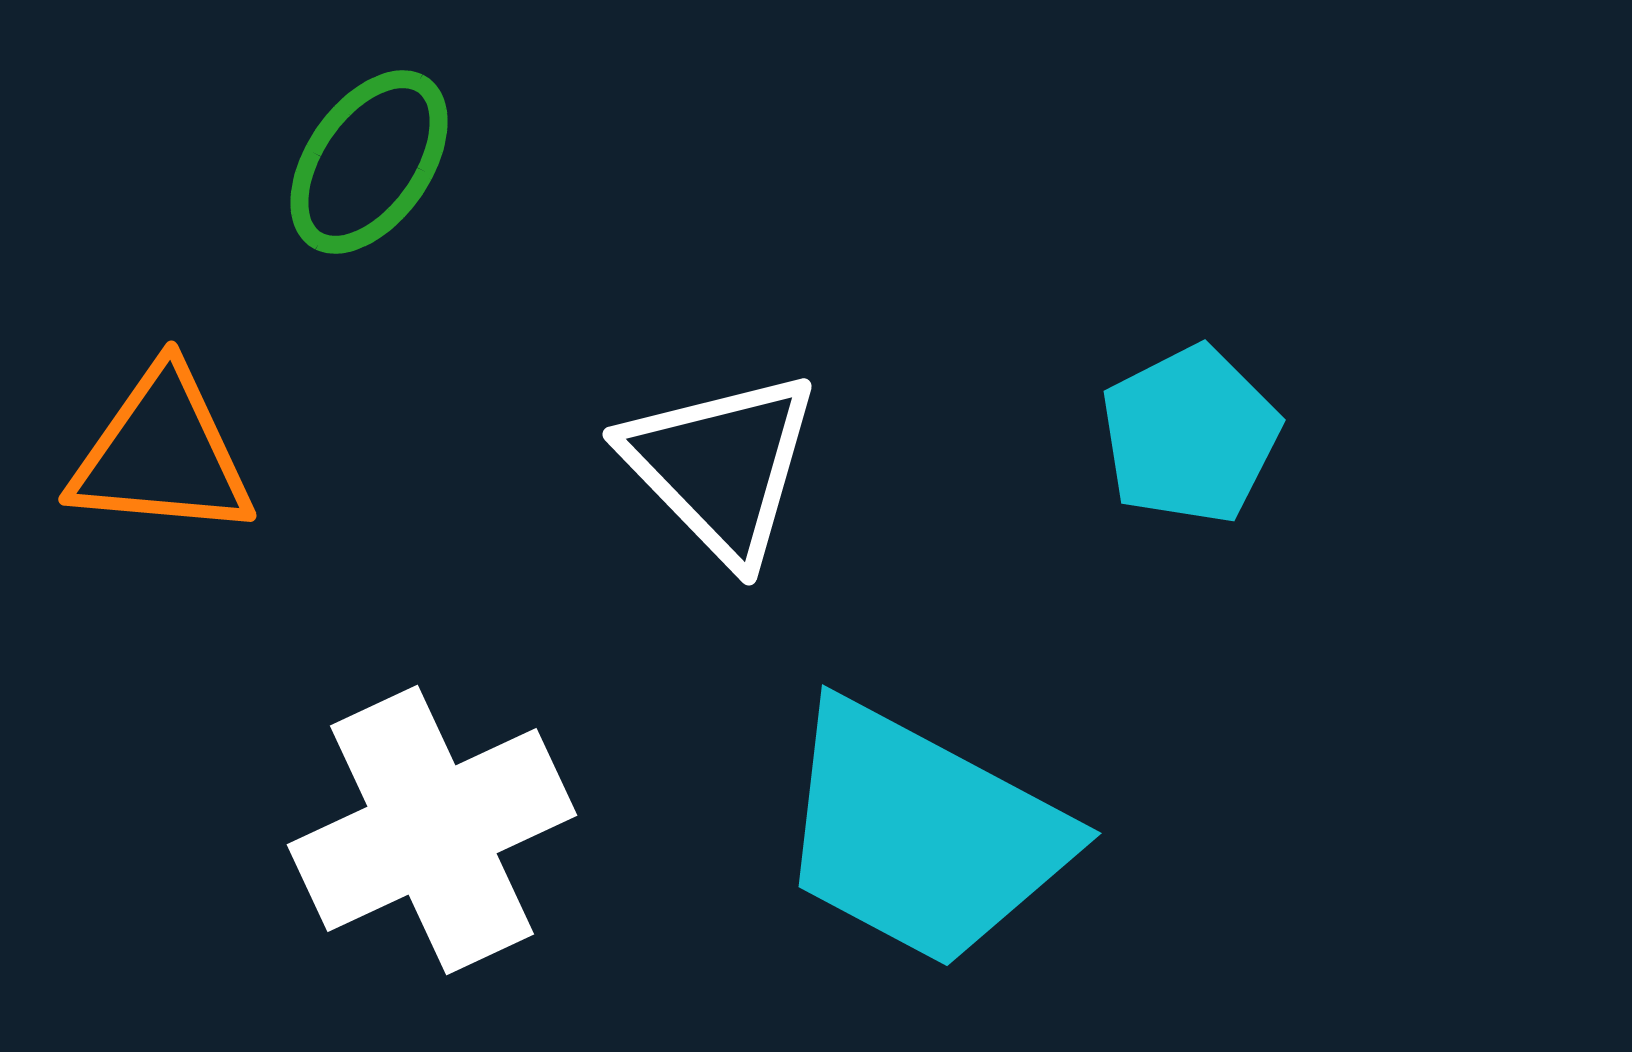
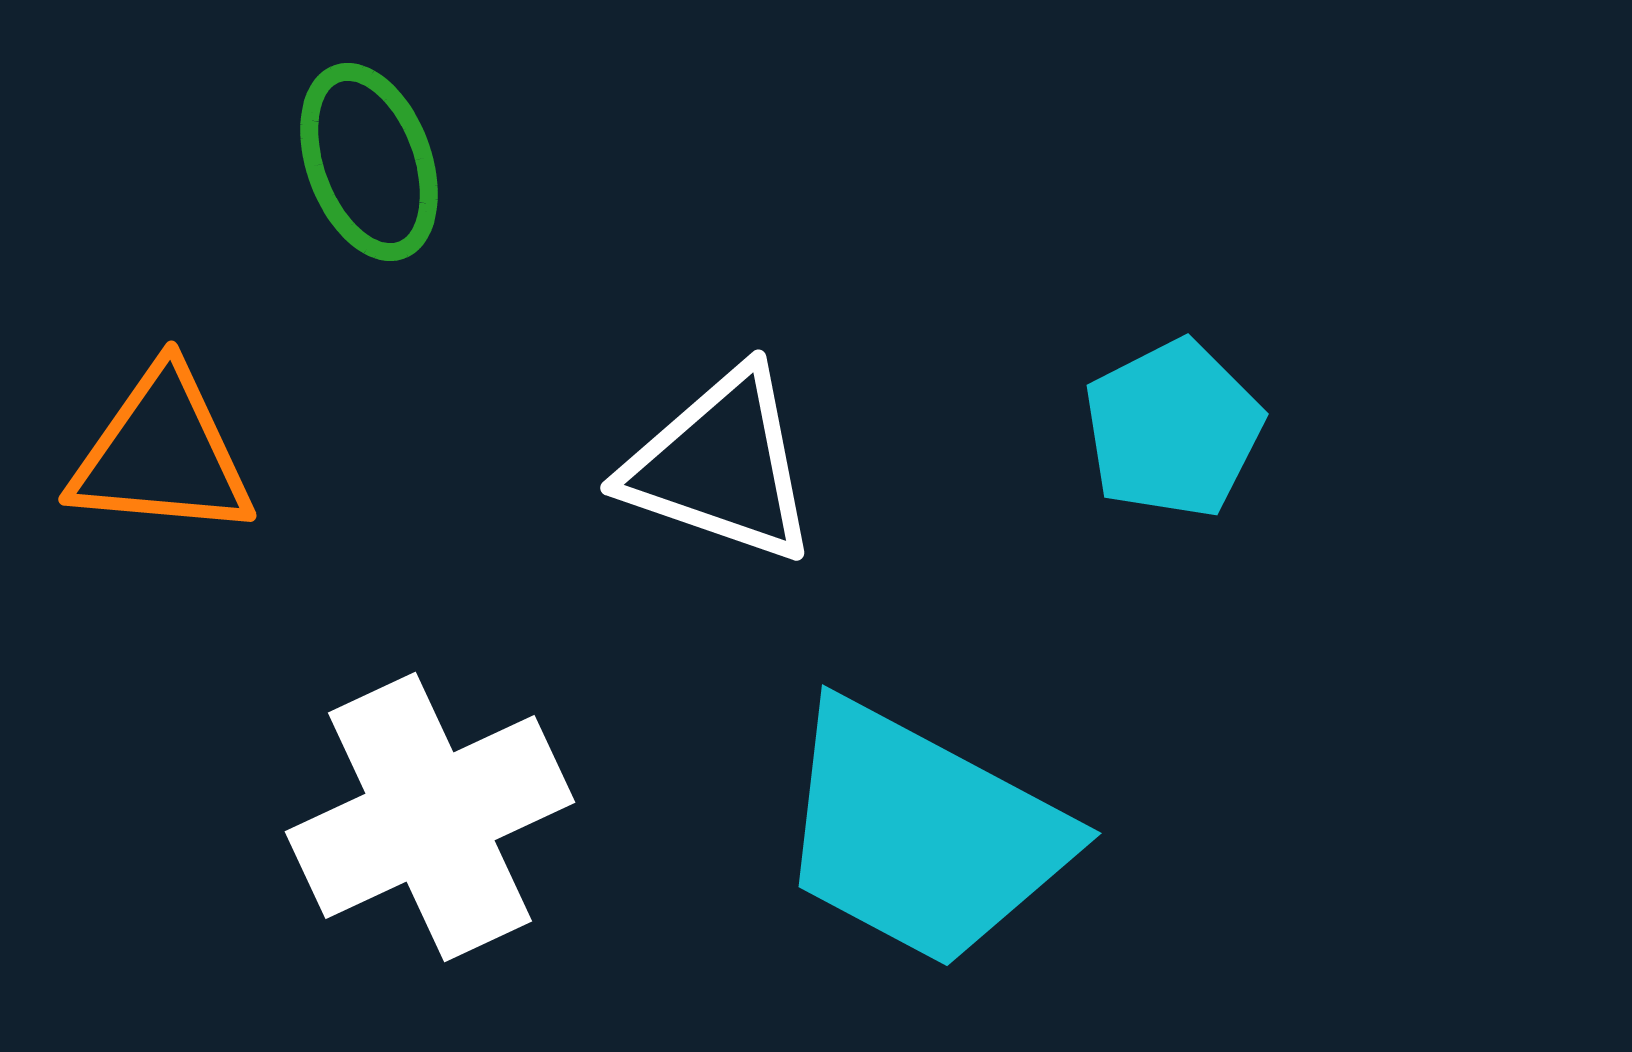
green ellipse: rotated 55 degrees counterclockwise
cyan pentagon: moved 17 px left, 6 px up
white triangle: rotated 27 degrees counterclockwise
white cross: moved 2 px left, 13 px up
